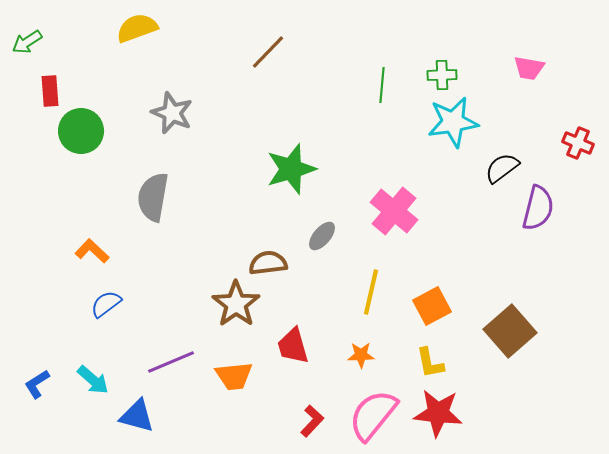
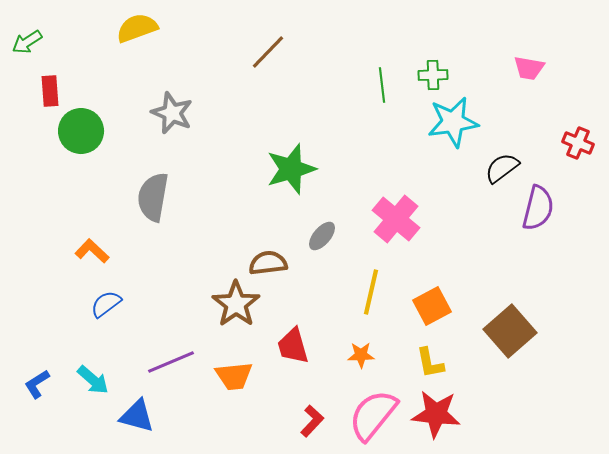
green cross: moved 9 px left
green line: rotated 12 degrees counterclockwise
pink cross: moved 2 px right, 8 px down
red star: moved 2 px left, 1 px down
